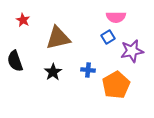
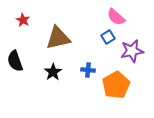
pink semicircle: rotated 42 degrees clockwise
